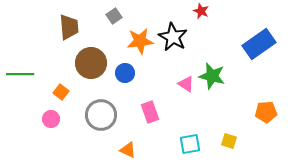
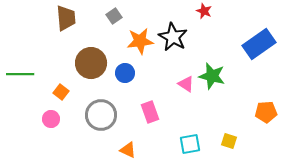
red star: moved 3 px right
brown trapezoid: moved 3 px left, 9 px up
